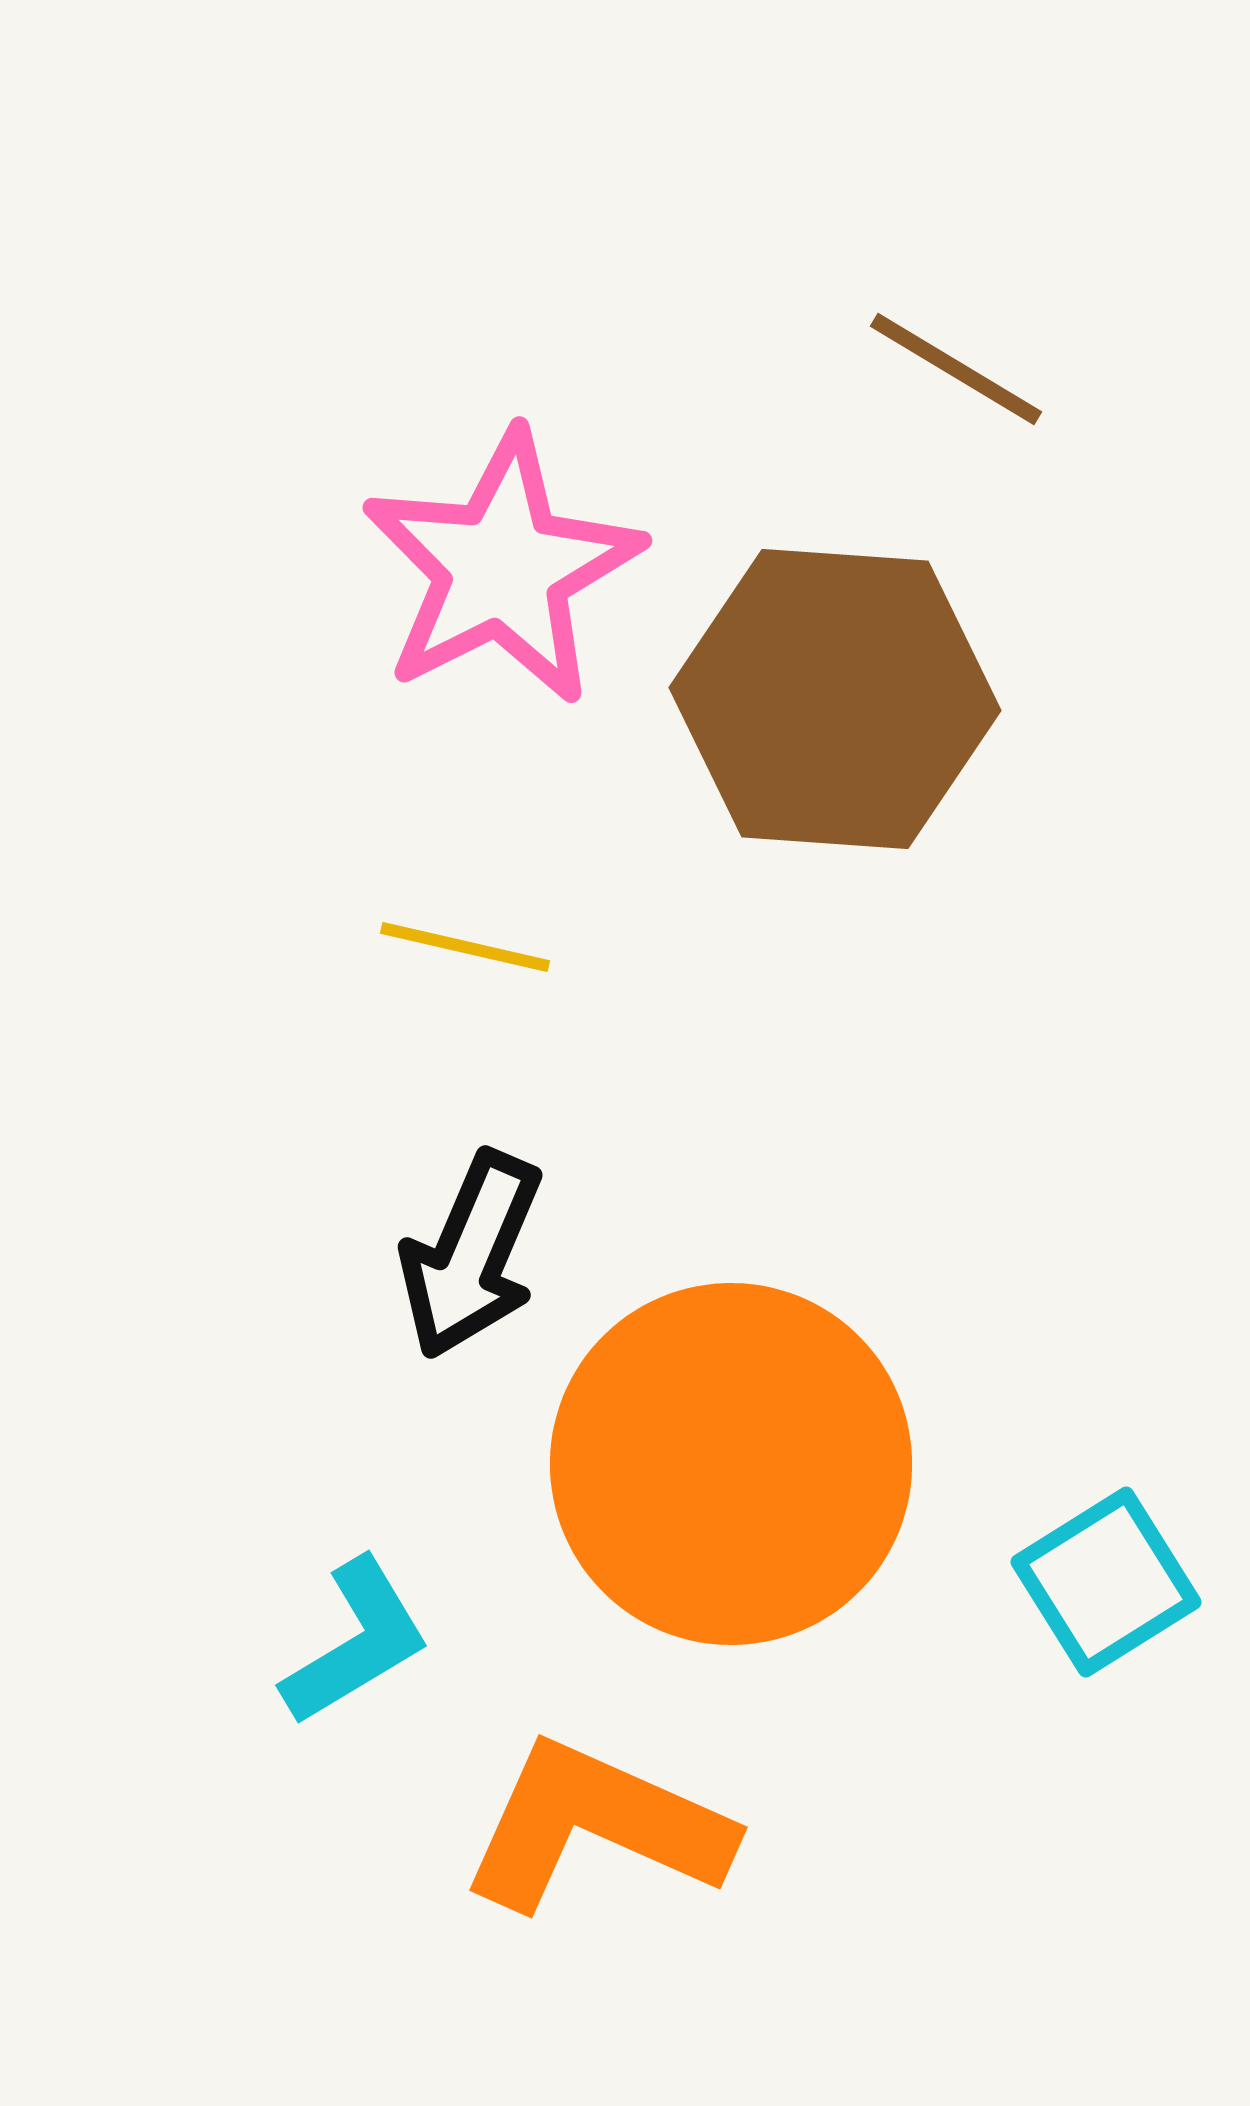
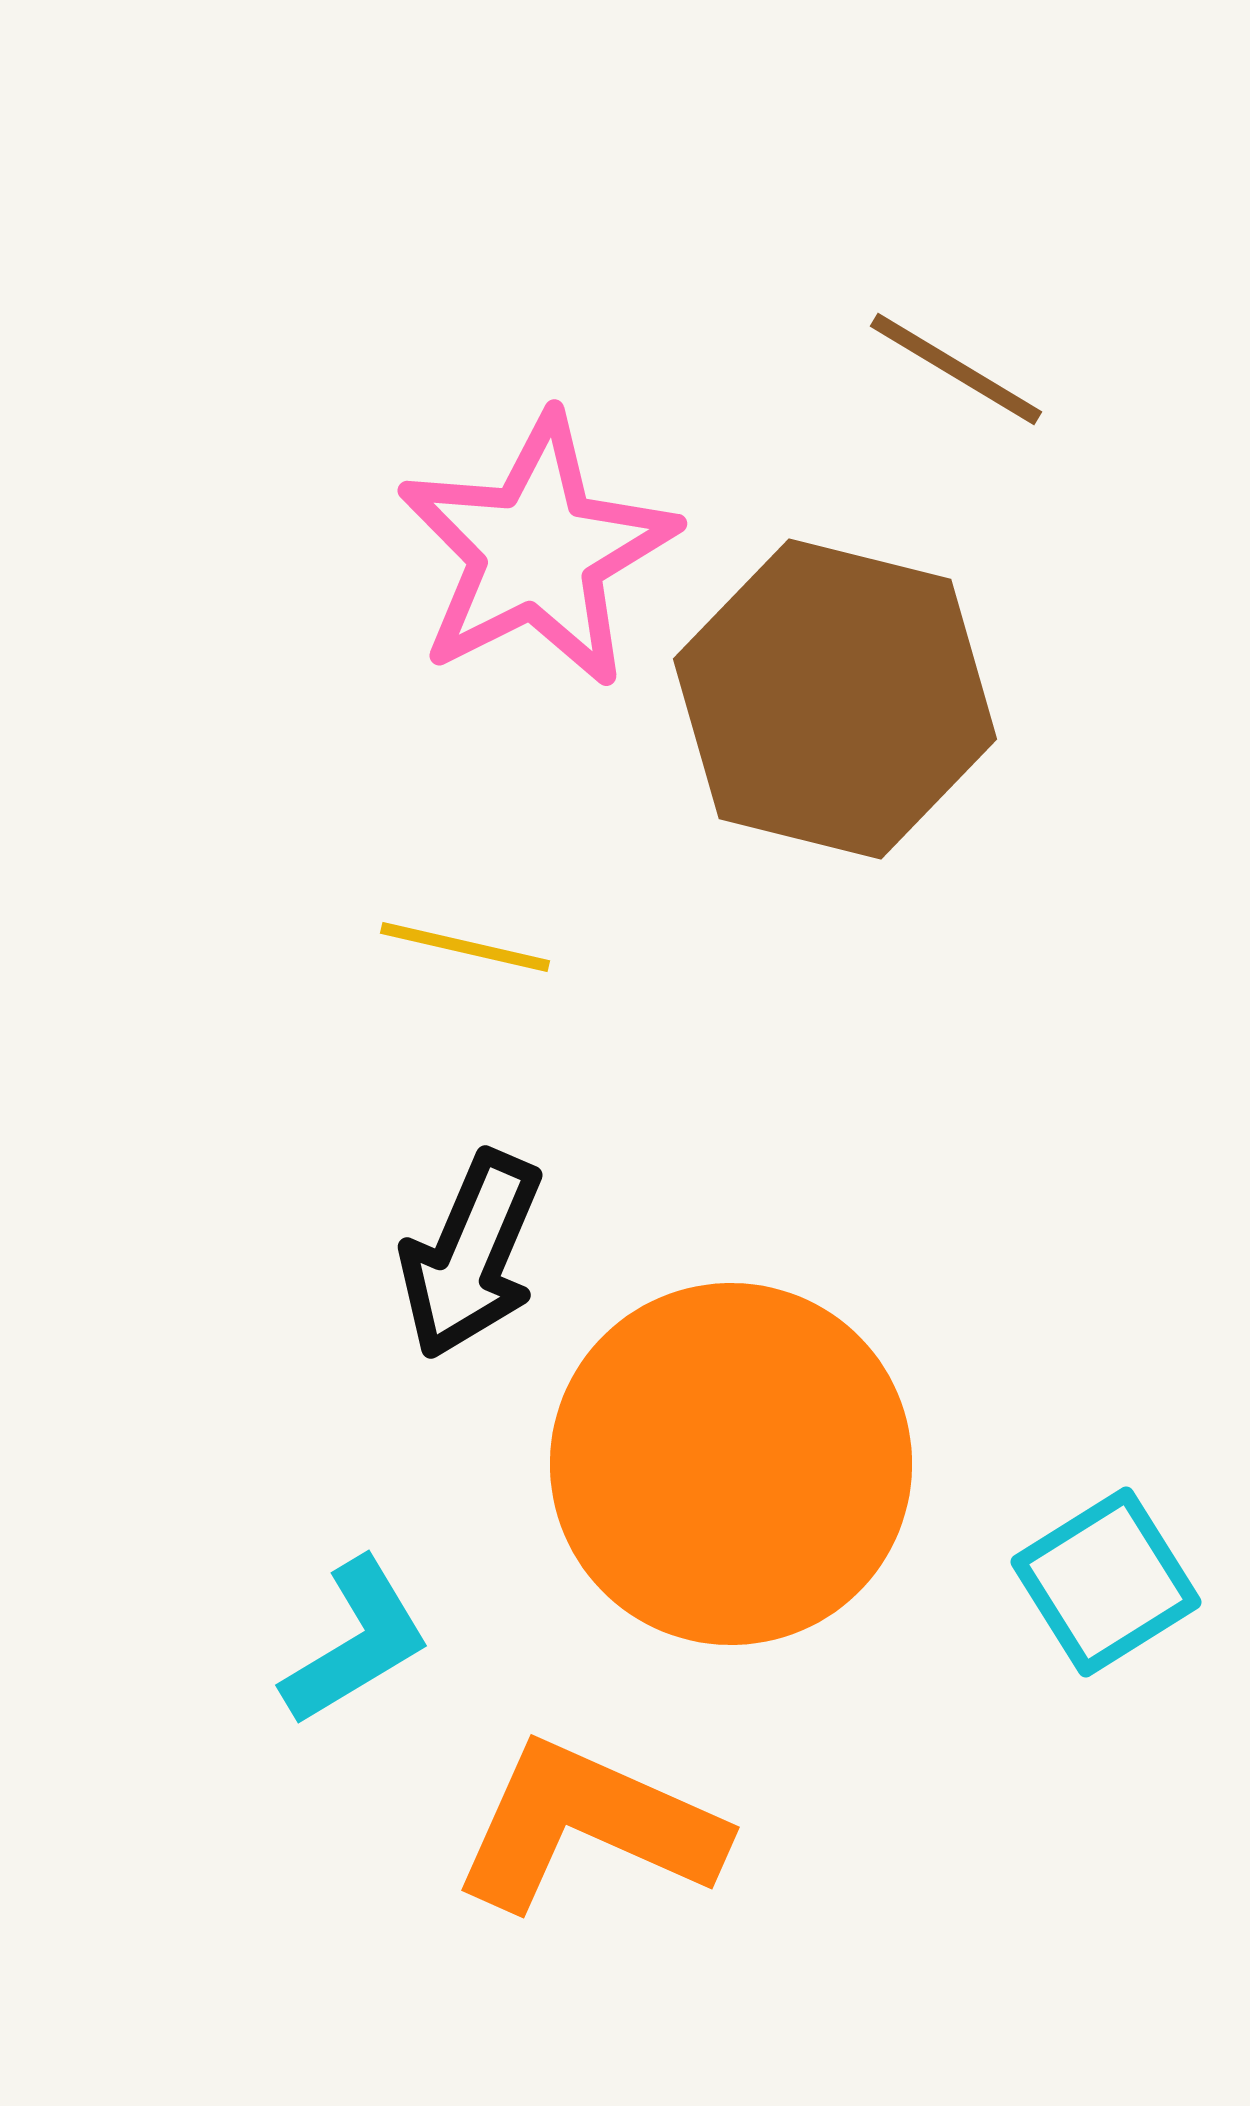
pink star: moved 35 px right, 17 px up
brown hexagon: rotated 10 degrees clockwise
orange L-shape: moved 8 px left
